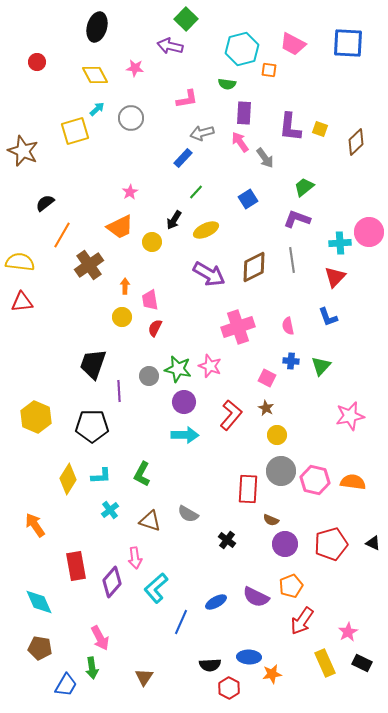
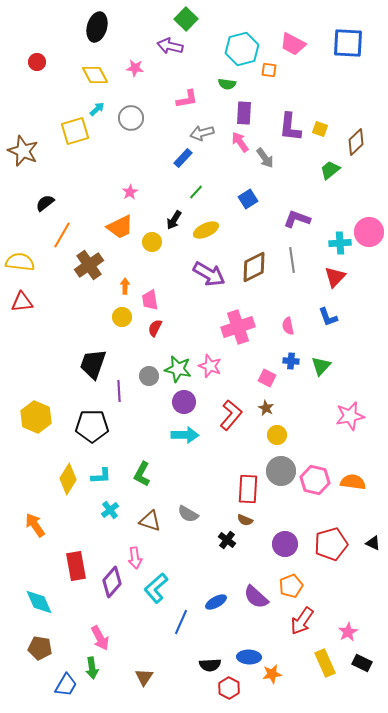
green trapezoid at (304, 187): moved 26 px right, 17 px up
brown semicircle at (271, 520): moved 26 px left
purple semicircle at (256, 597): rotated 16 degrees clockwise
